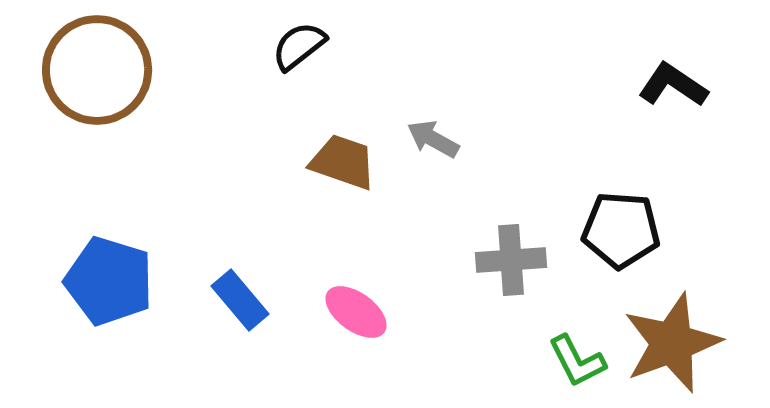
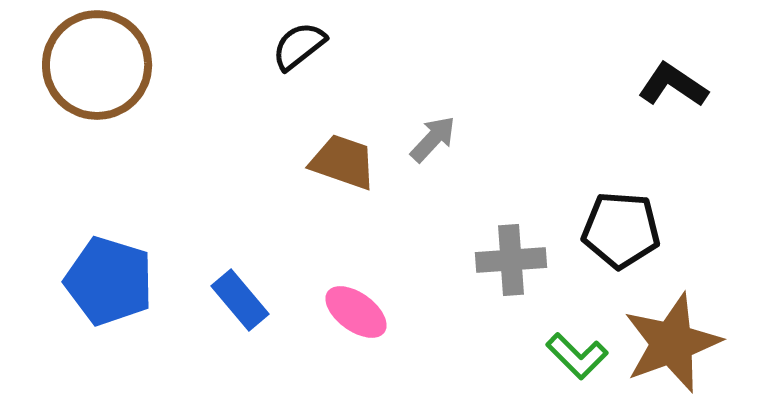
brown circle: moved 5 px up
gray arrow: rotated 104 degrees clockwise
green L-shape: moved 5 px up; rotated 18 degrees counterclockwise
